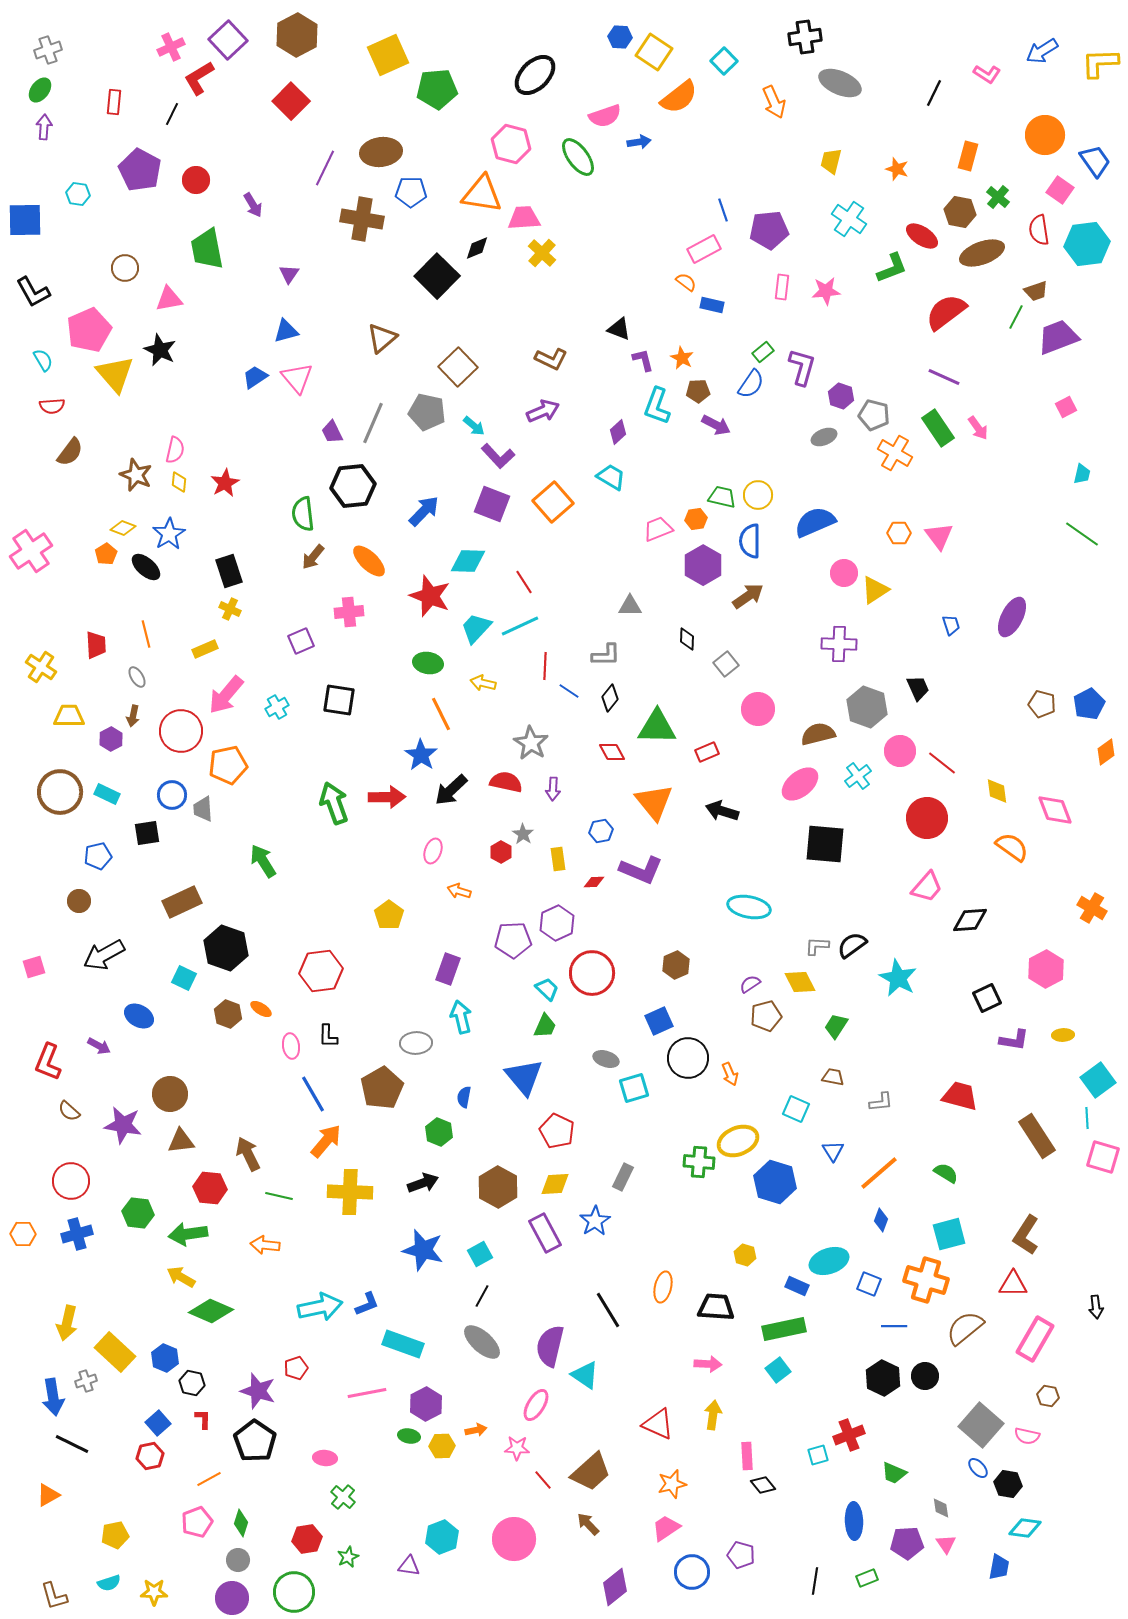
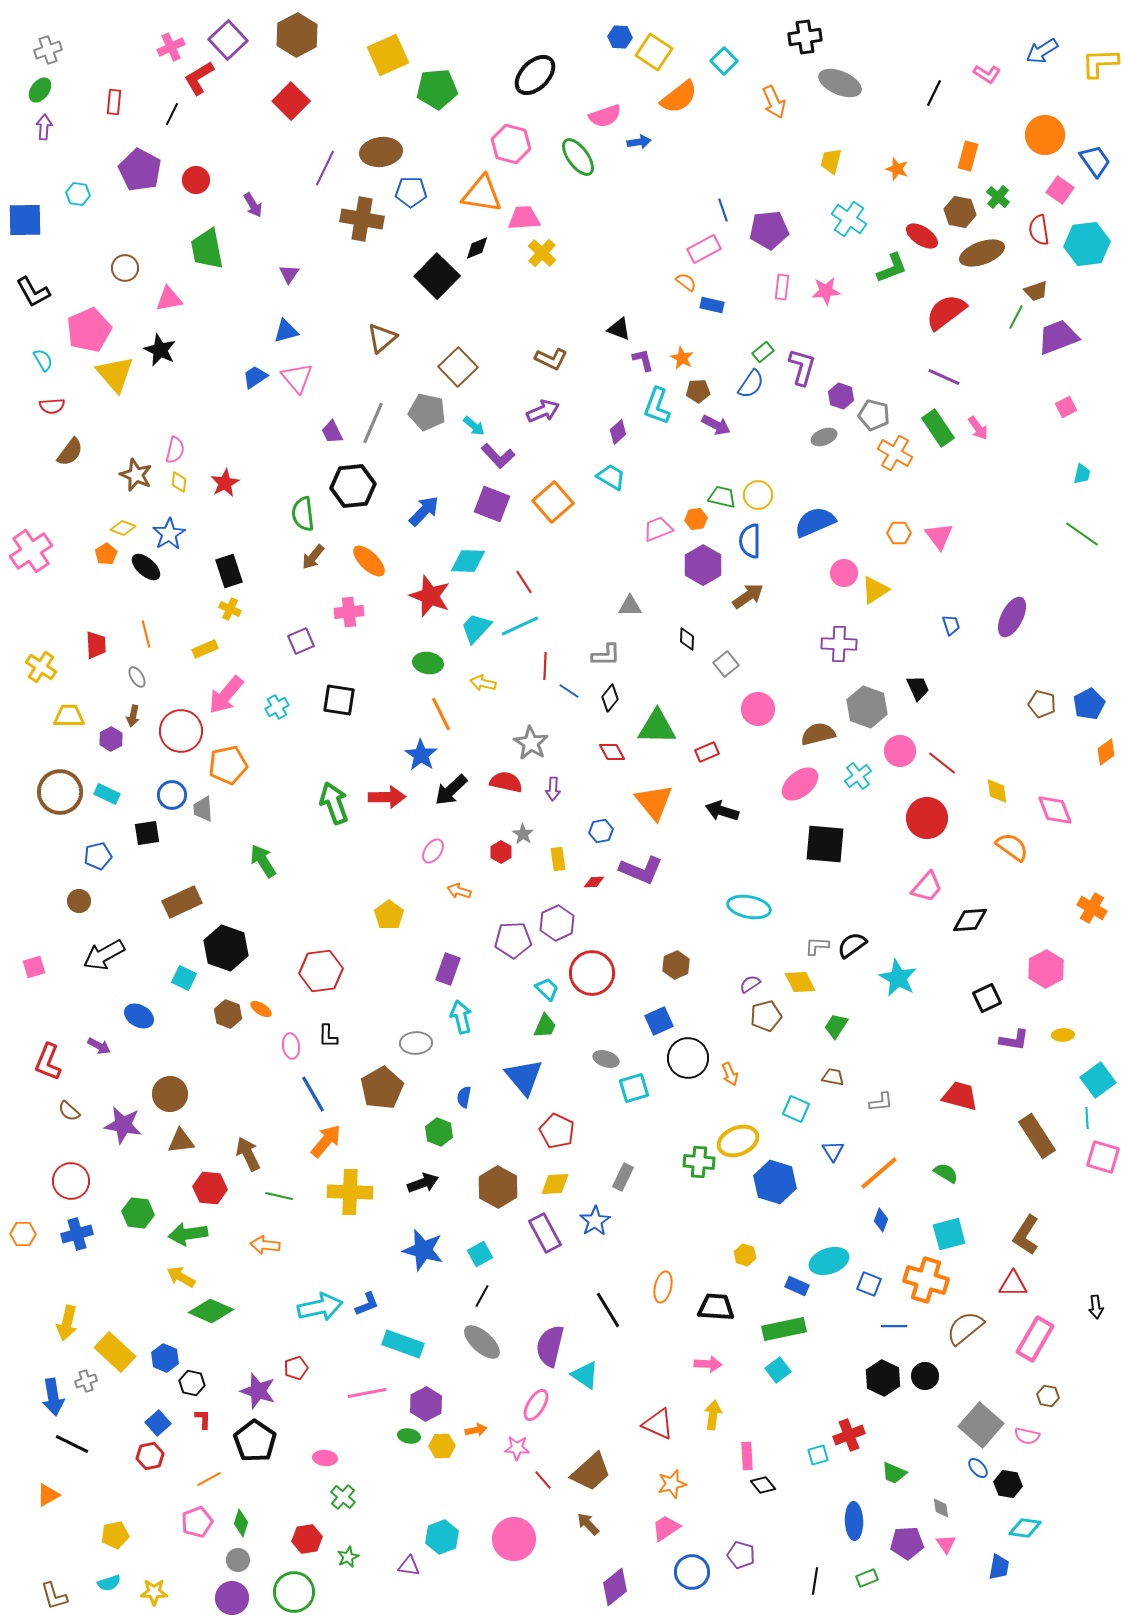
pink ellipse at (433, 851): rotated 15 degrees clockwise
